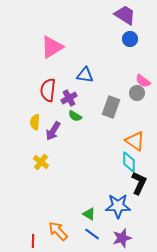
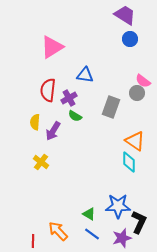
black L-shape: moved 39 px down
